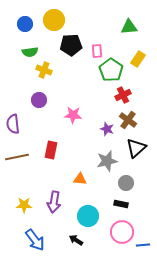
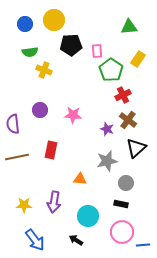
purple circle: moved 1 px right, 10 px down
